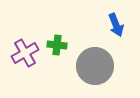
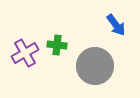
blue arrow: rotated 15 degrees counterclockwise
